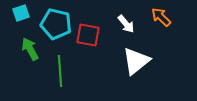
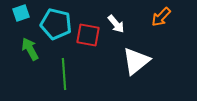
orange arrow: rotated 90 degrees counterclockwise
white arrow: moved 10 px left
green line: moved 4 px right, 3 px down
